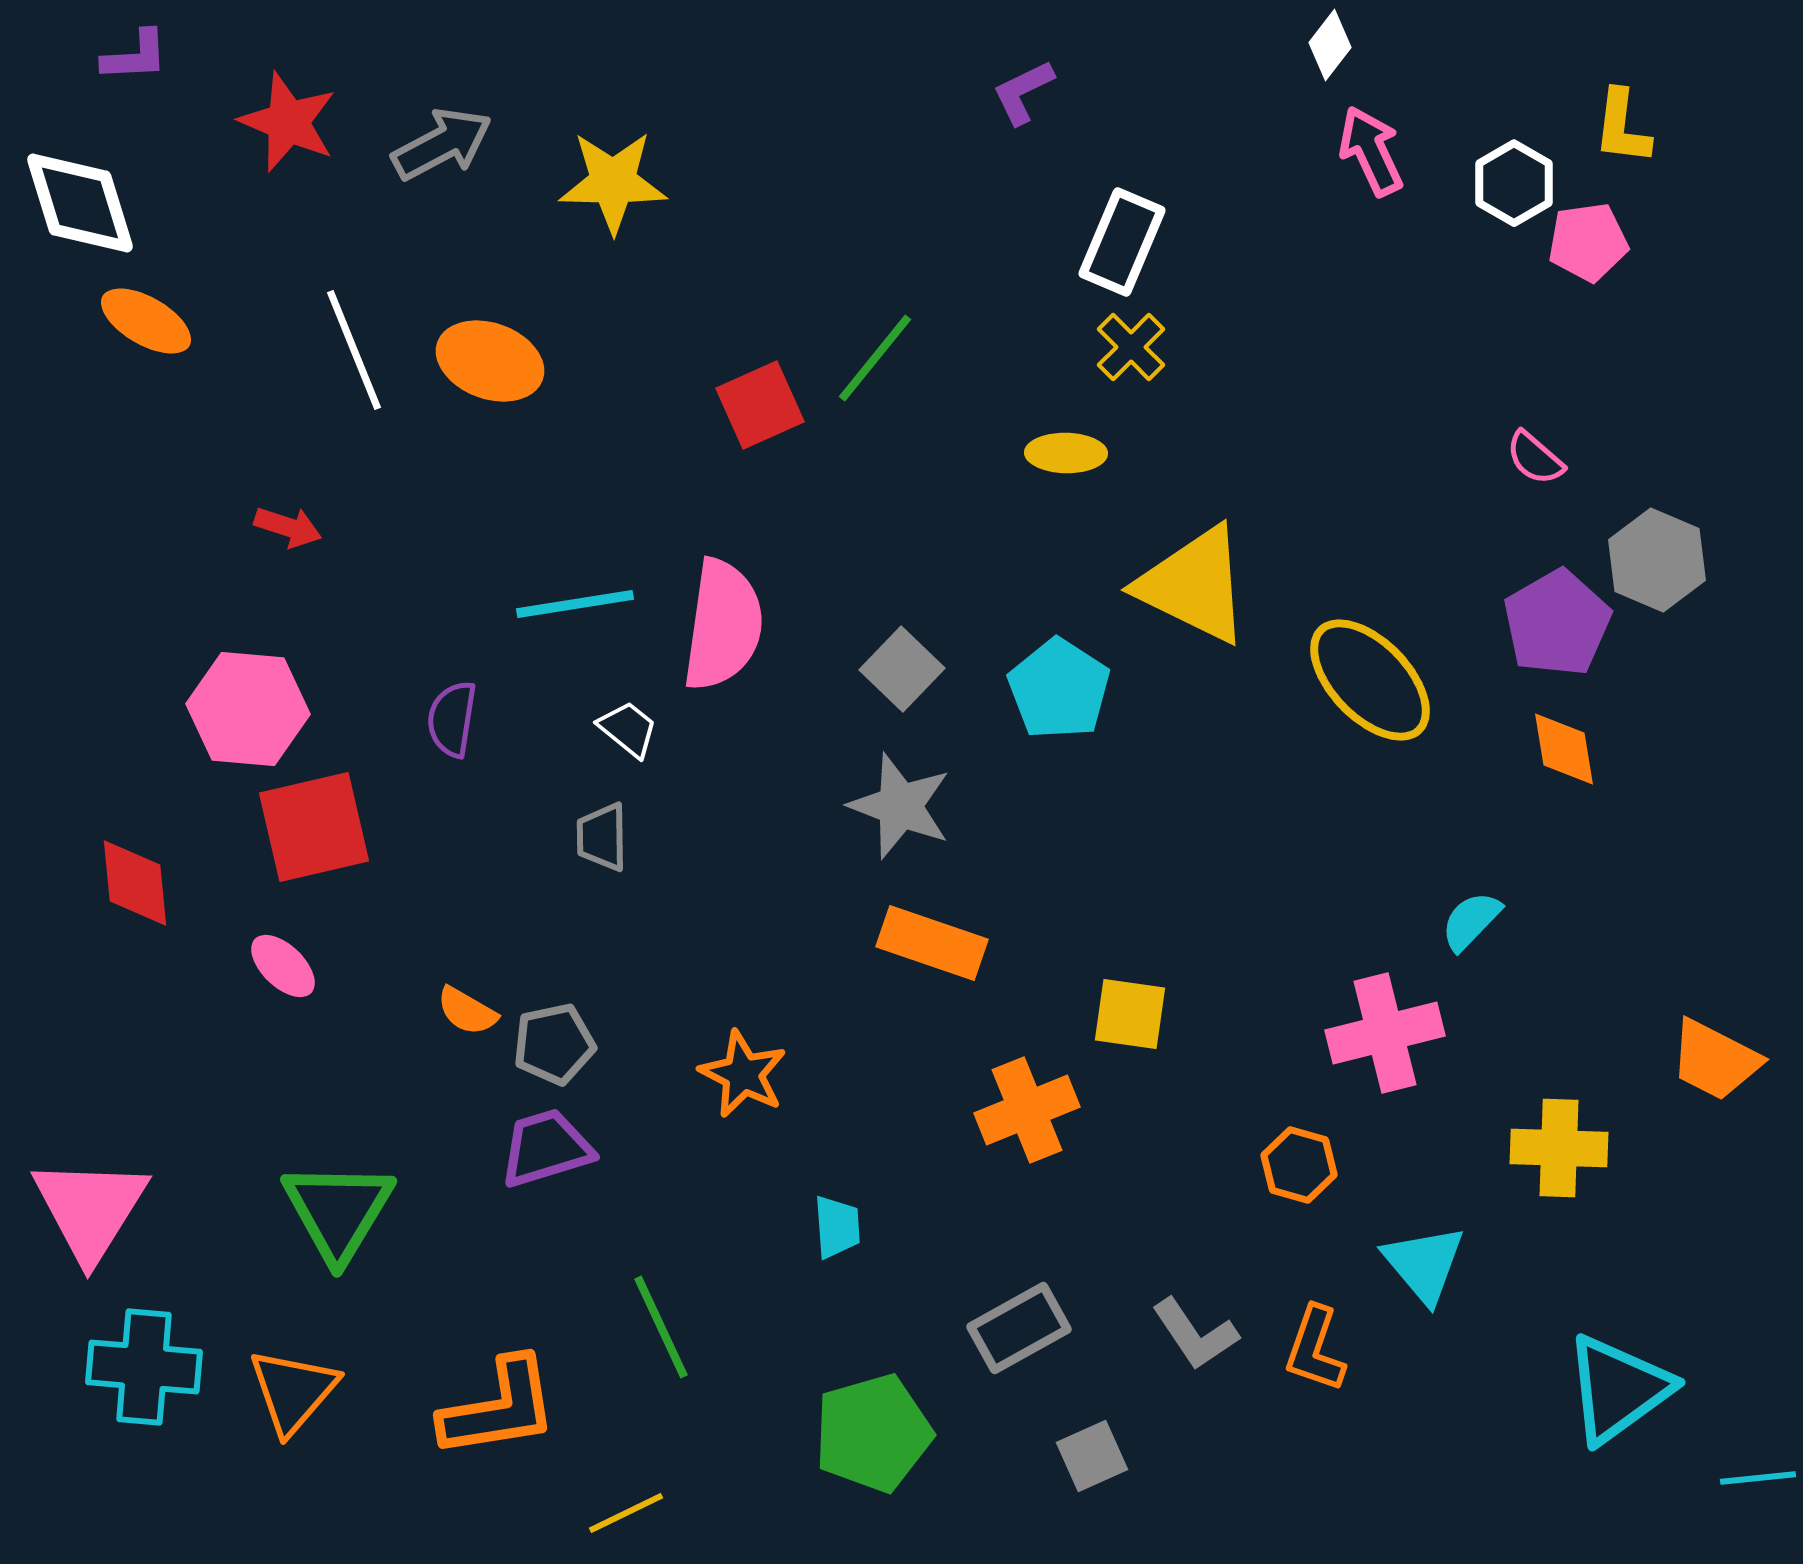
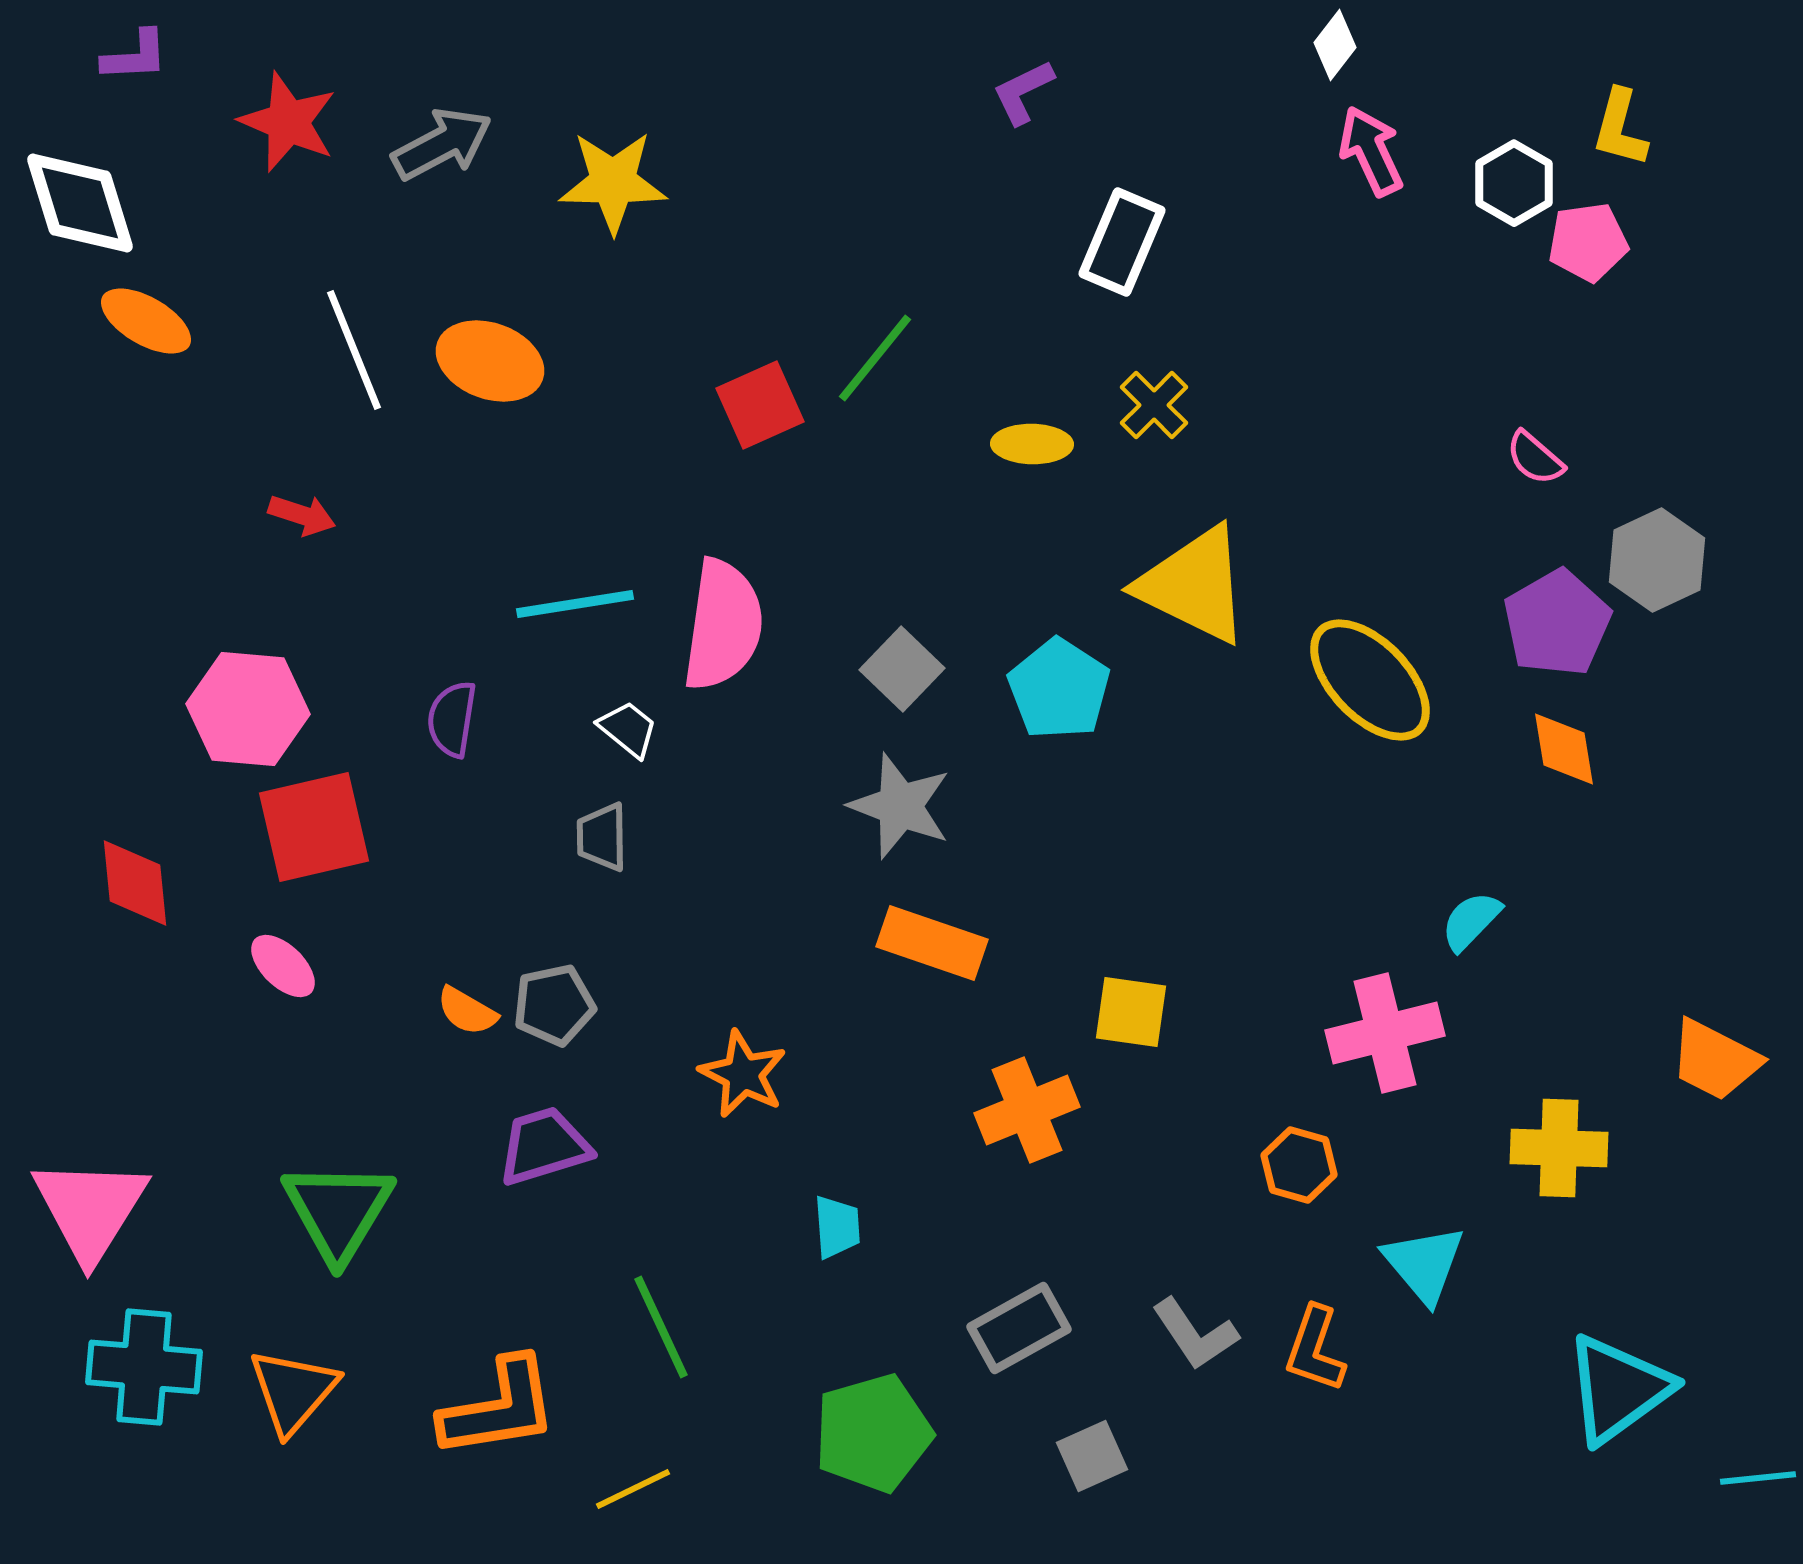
white diamond at (1330, 45): moved 5 px right
yellow L-shape at (1622, 127): moved 2 px left, 1 px down; rotated 8 degrees clockwise
yellow cross at (1131, 347): moved 23 px right, 58 px down
yellow ellipse at (1066, 453): moved 34 px left, 9 px up
red arrow at (288, 527): moved 14 px right, 12 px up
gray hexagon at (1657, 560): rotated 12 degrees clockwise
yellow square at (1130, 1014): moved 1 px right, 2 px up
gray pentagon at (554, 1044): moved 39 px up
purple trapezoid at (546, 1148): moved 2 px left, 2 px up
yellow line at (626, 1513): moved 7 px right, 24 px up
